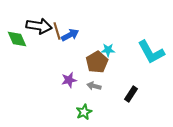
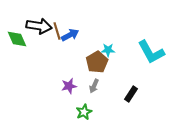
purple star: moved 6 px down
gray arrow: rotated 80 degrees counterclockwise
